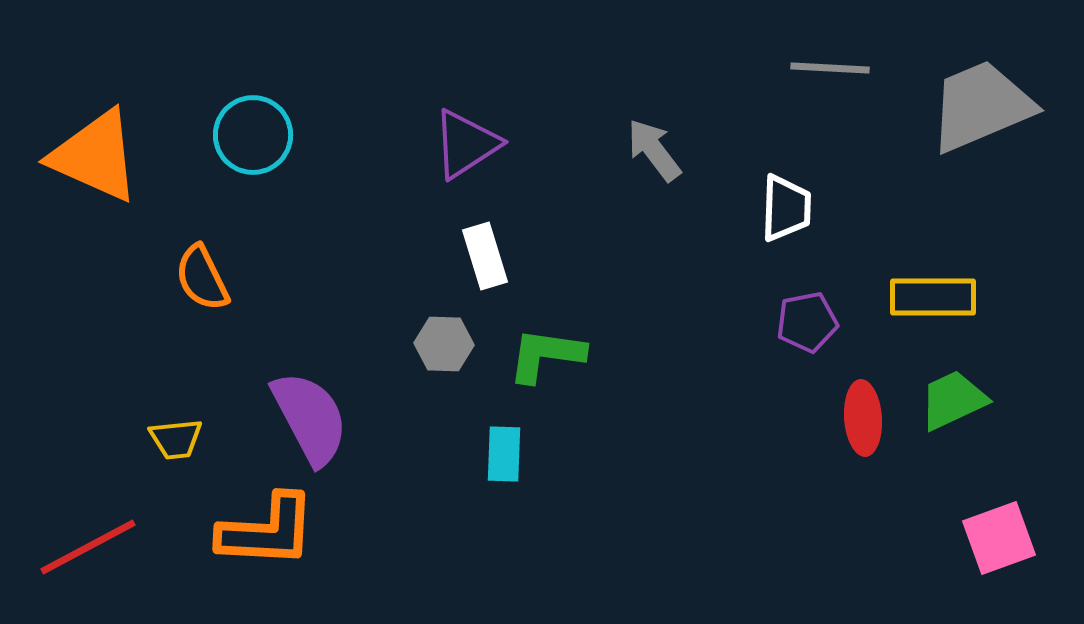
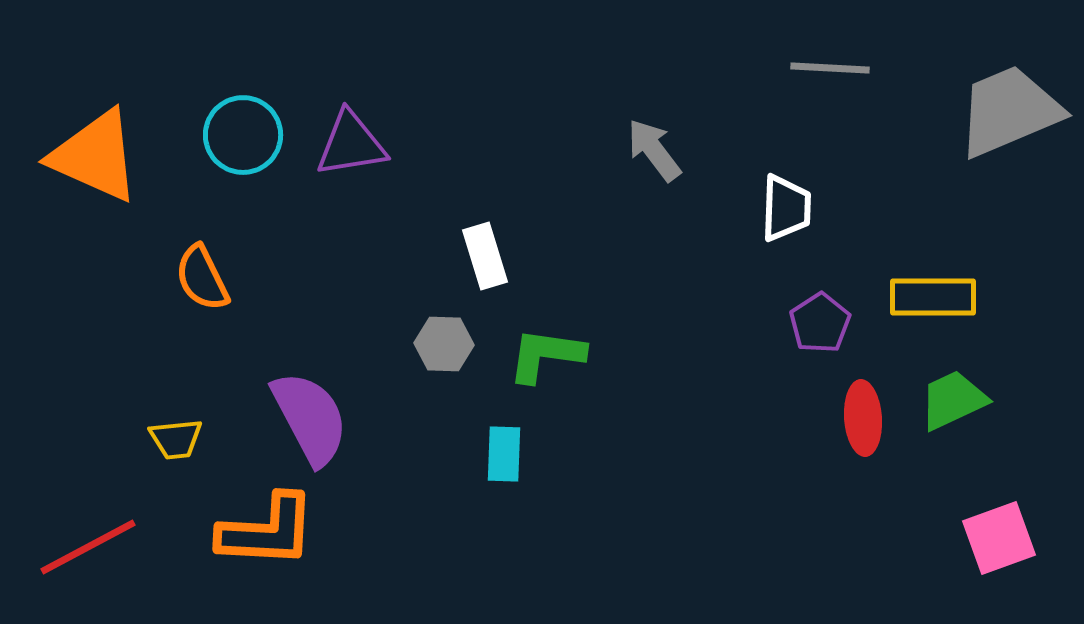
gray trapezoid: moved 28 px right, 5 px down
cyan circle: moved 10 px left
purple triangle: moved 115 px left; rotated 24 degrees clockwise
purple pentagon: moved 13 px right, 1 px down; rotated 22 degrees counterclockwise
